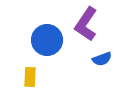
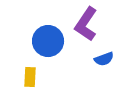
blue circle: moved 1 px right, 1 px down
blue semicircle: moved 2 px right
